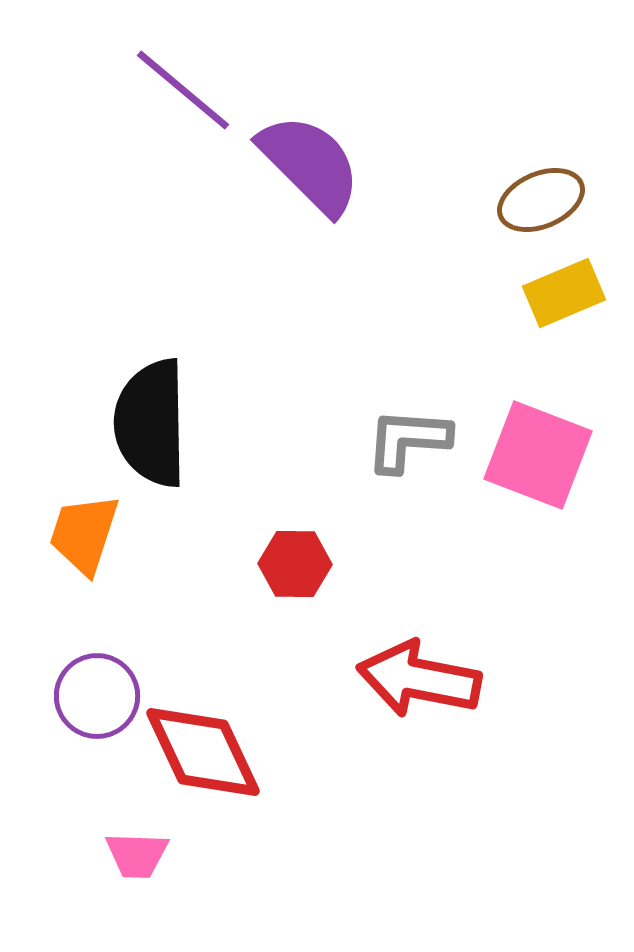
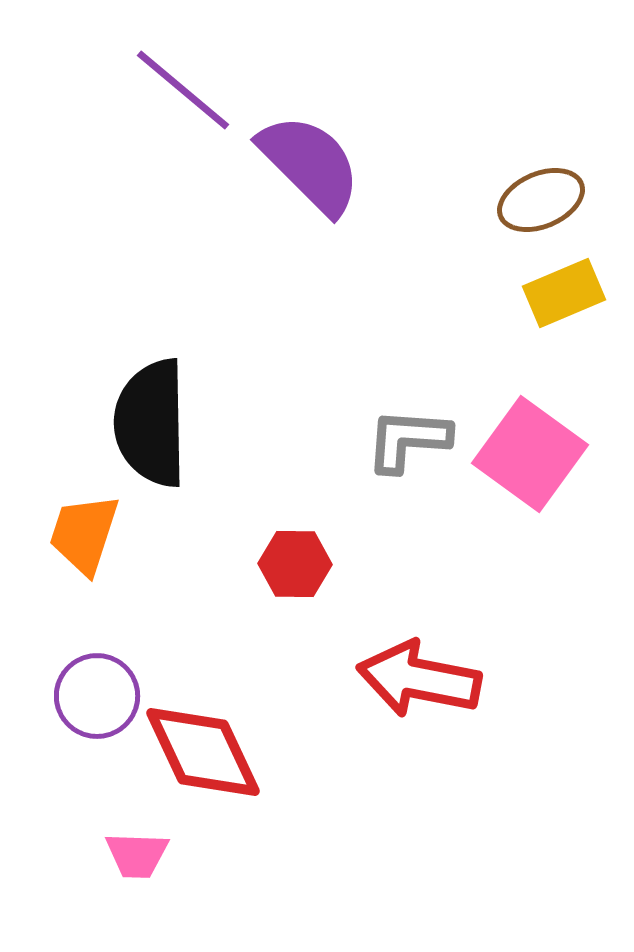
pink square: moved 8 px left, 1 px up; rotated 15 degrees clockwise
